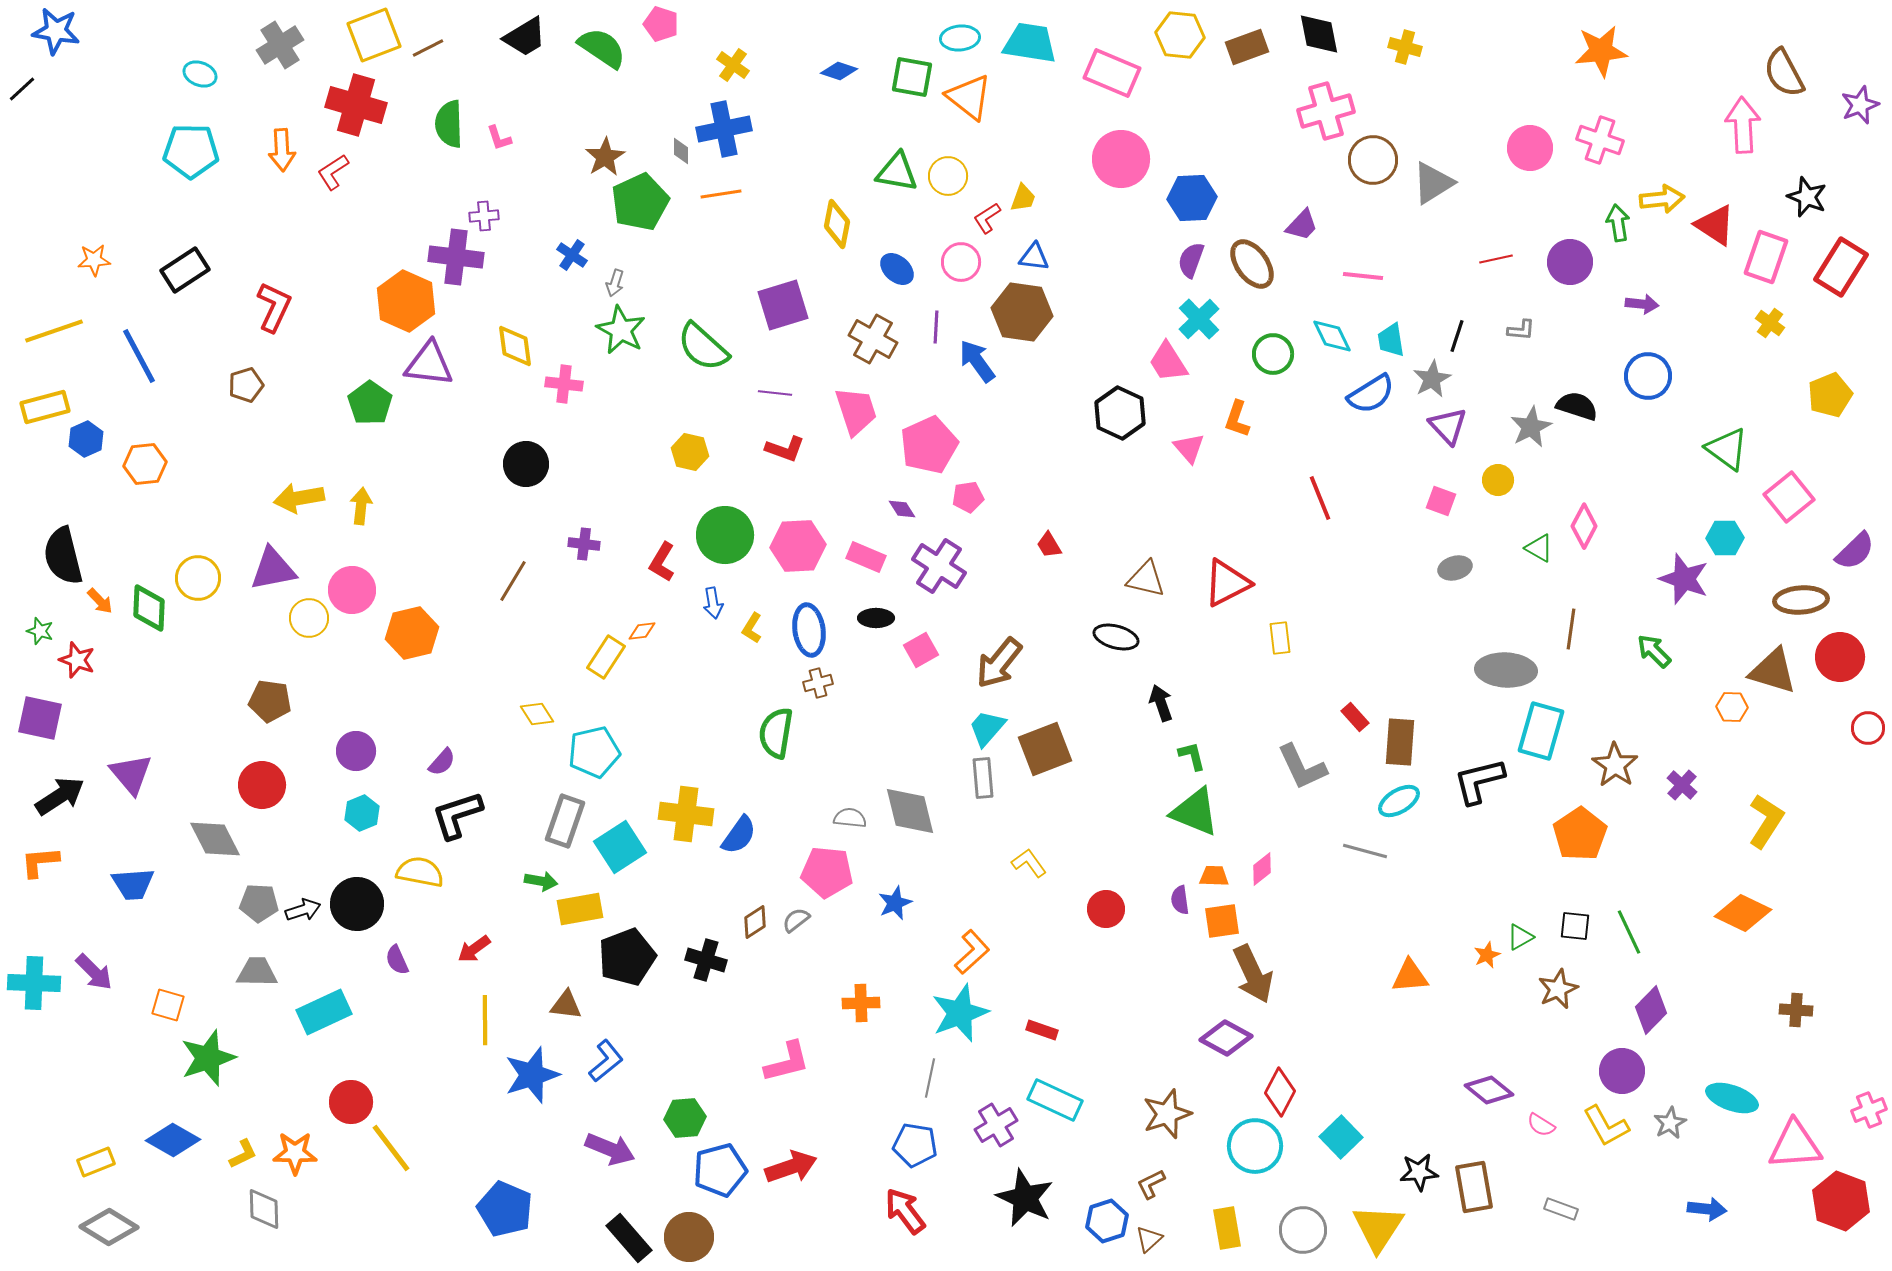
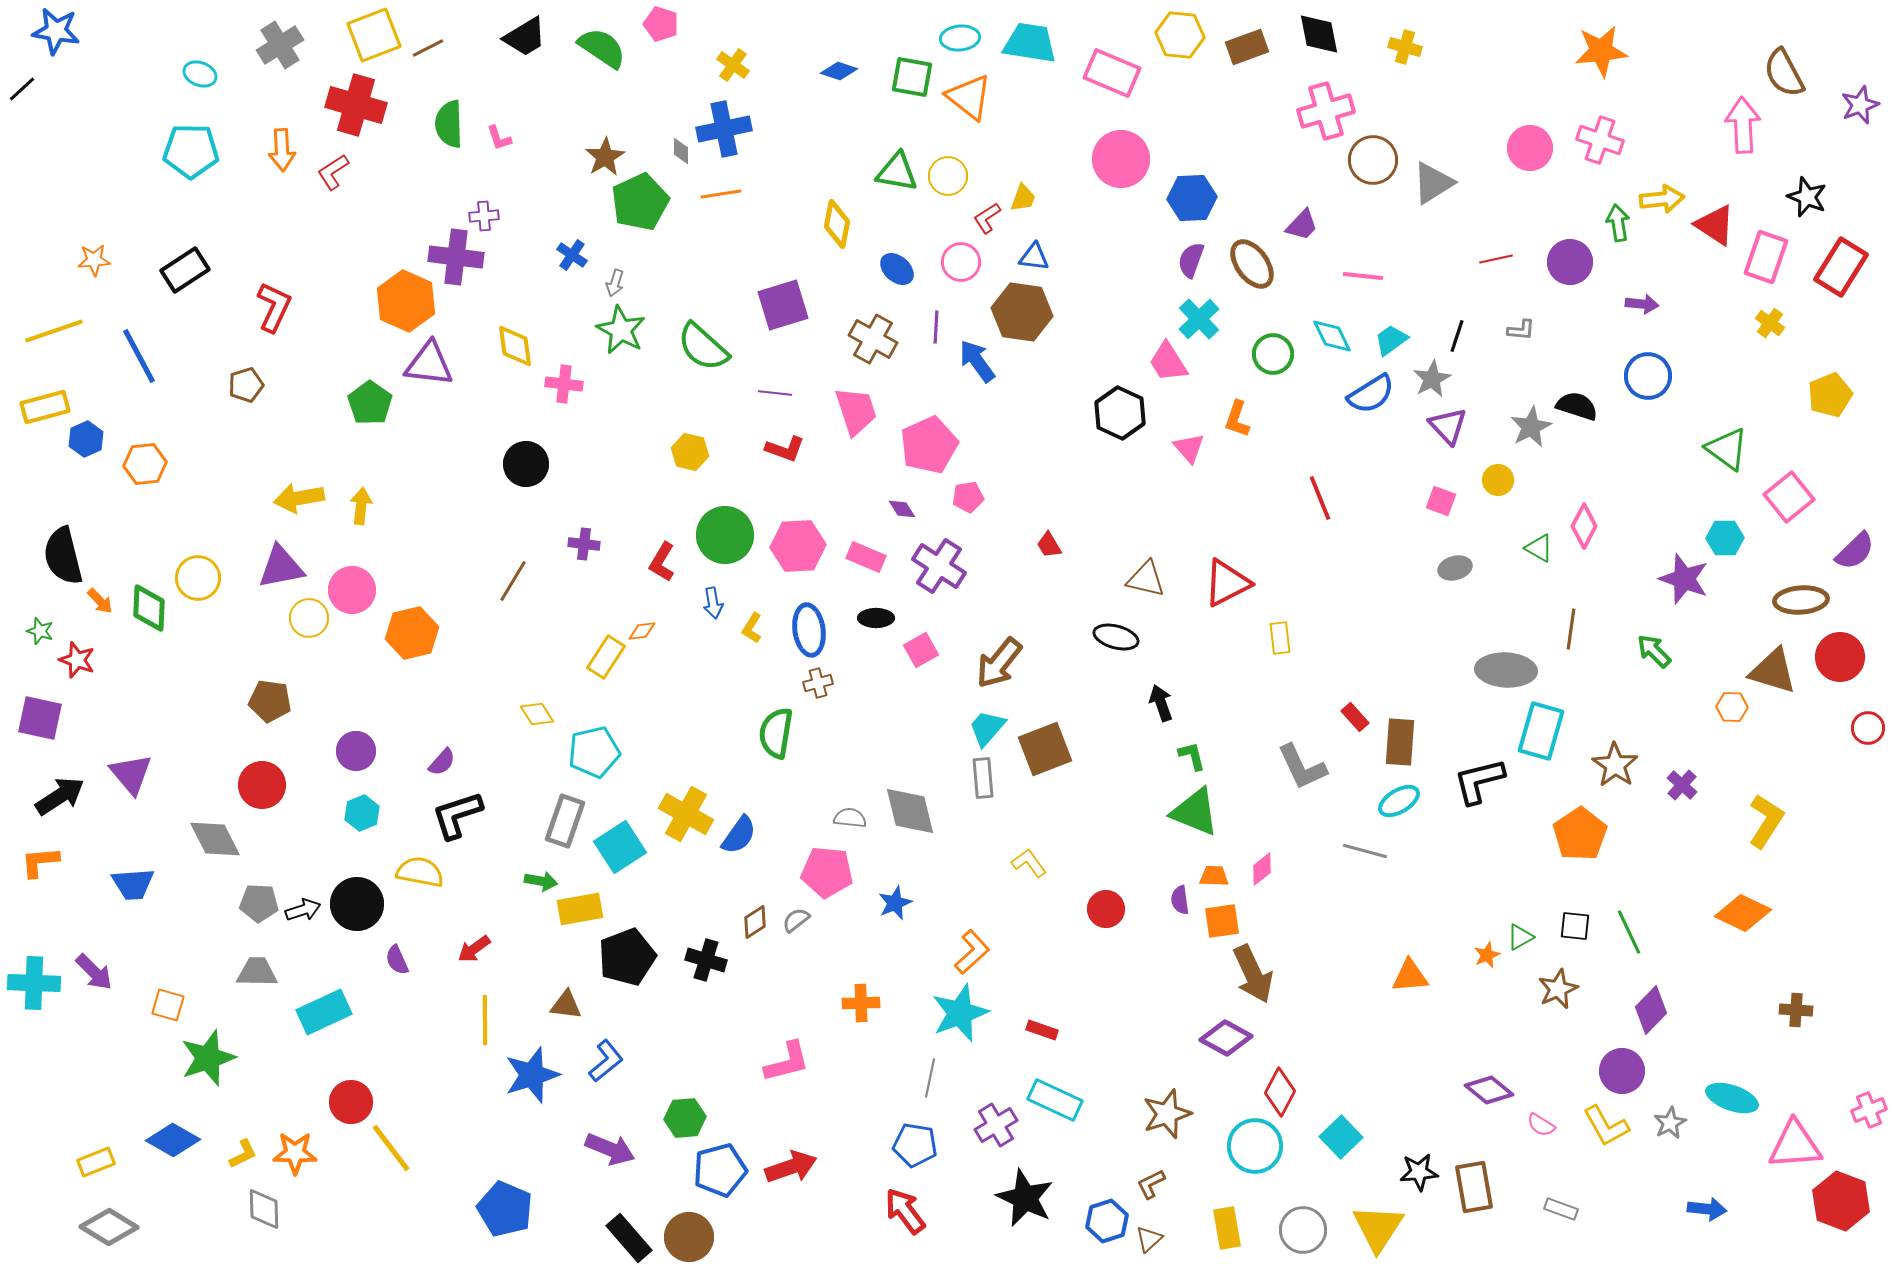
cyan trapezoid at (1391, 340): rotated 63 degrees clockwise
purple triangle at (273, 569): moved 8 px right, 2 px up
yellow cross at (686, 814): rotated 22 degrees clockwise
